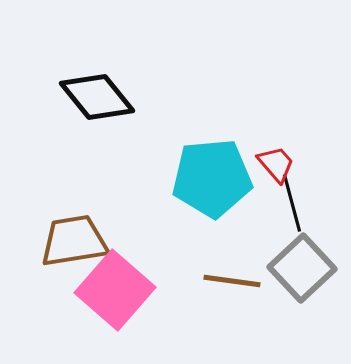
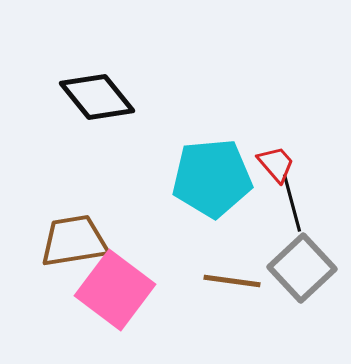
pink square: rotated 4 degrees counterclockwise
